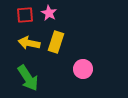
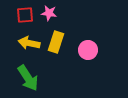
pink star: rotated 21 degrees counterclockwise
pink circle: moved 5 px right, 19 px up
